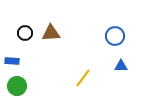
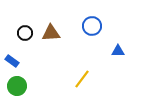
blue circle: moved 23 px left, 10 px up
blue rectangle: rotated 32 degrees clockwise
blue triangle: moved 3 px left, 15 px up
yellow line: moved 1 px left, 1 px down
